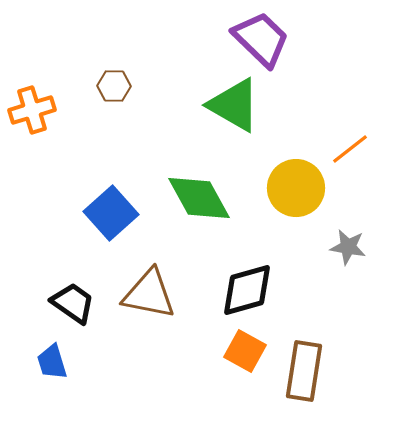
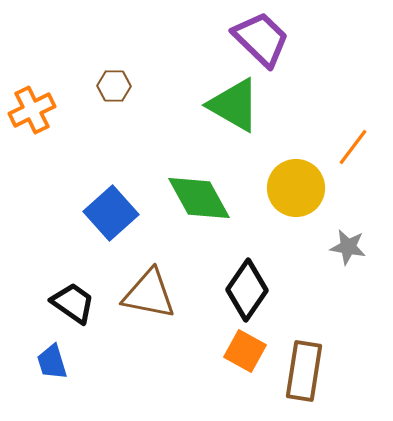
orange cross: rotated 9 degrees counterclockwise
orange line: moved 3 px right, 2 px up; rotated 15 degrees counterclockwise
black diamond: rotated 40 degrees counterclockwise
